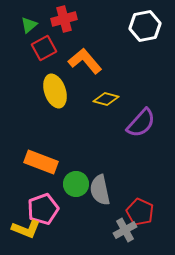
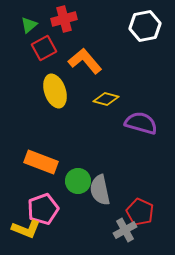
purple semicircle: rotated 116 degrees counterclockwise
green circle: moved 2 px right, 3 px up
